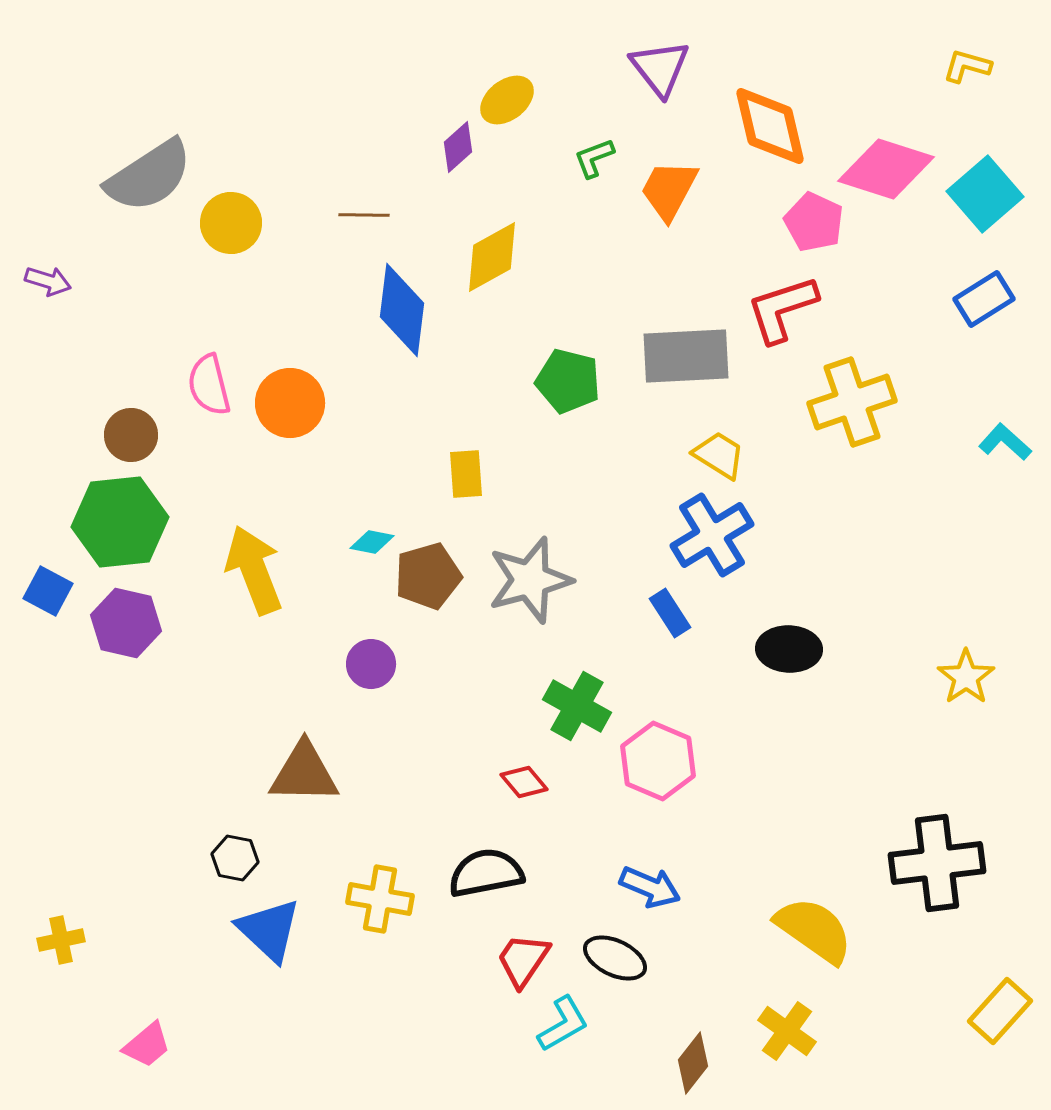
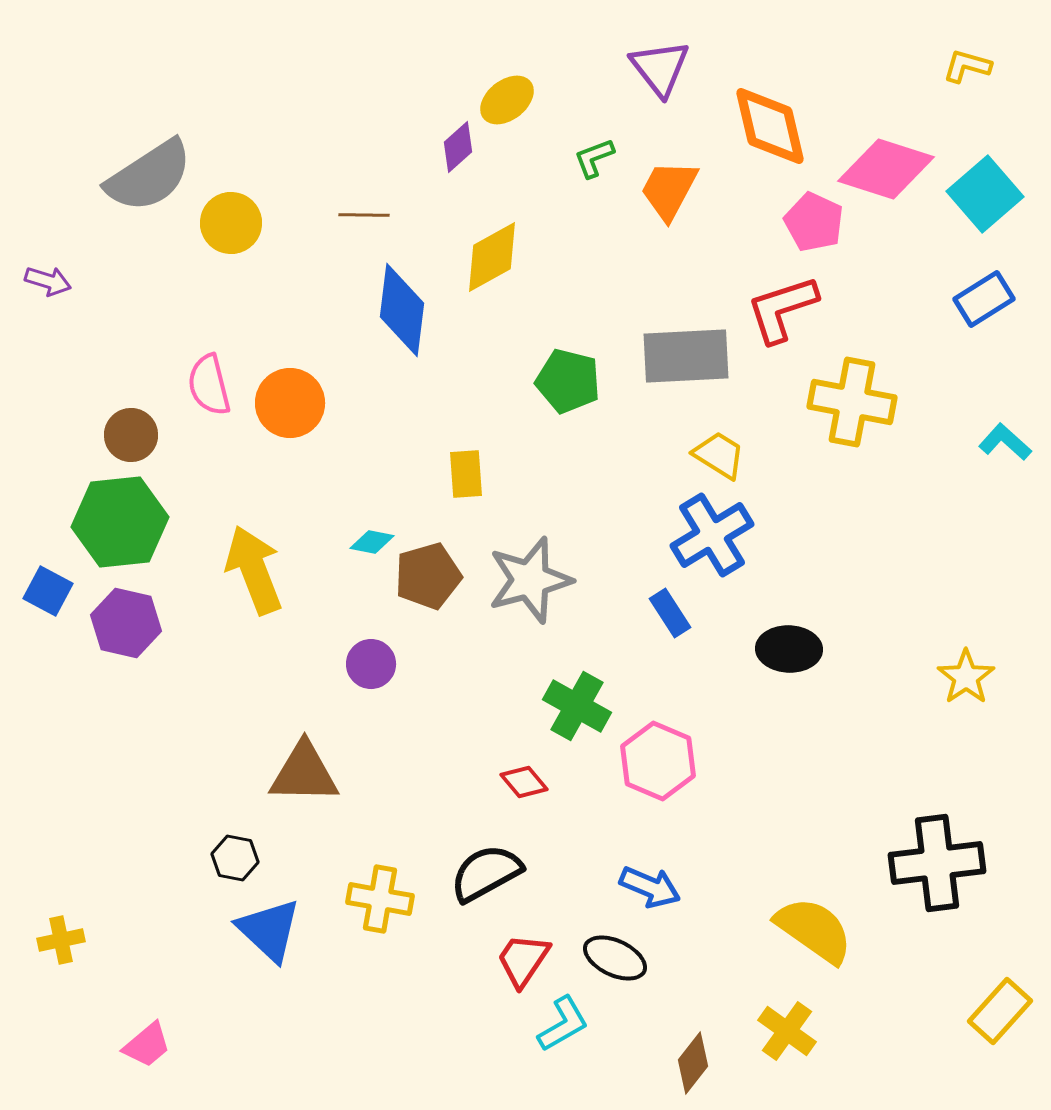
yellow cross at (852, 402): rotated 30 degrees clockwise
black semicircle at (486, 873): rotated 18 degrees counterclockwise
